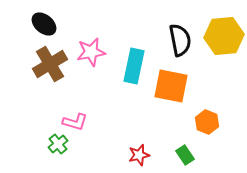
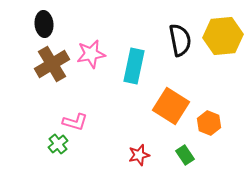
black ellipse: rotated 45 degrees clockwise
yellow hexagon: moved 1 px left
pink star: moved 2 px down
brown cross: moved 2 px right
orange square: moved 20 px down; rotated 21 degrees clockwise
orange hexagon: moved 2 px right, 1 px down
